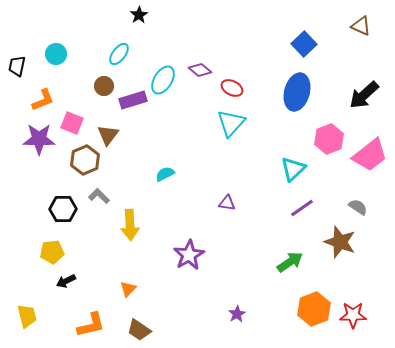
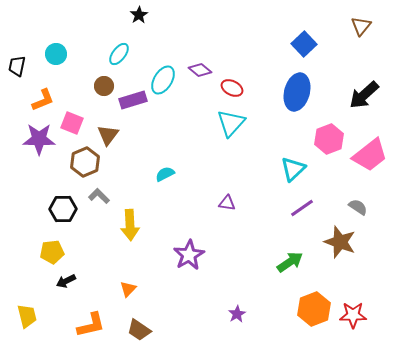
brown triangle at (361, 26): rotated 45 degrees clockwise
brown hexagon at (85, 160): moved 2 px down
